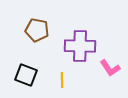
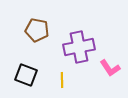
purple cross: moved 1 px left, 1 px down; rotated 12 degrees counterclockwise
